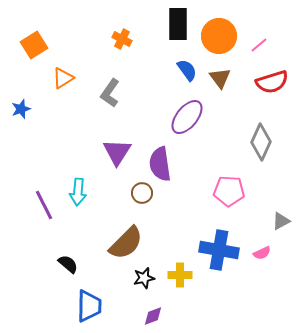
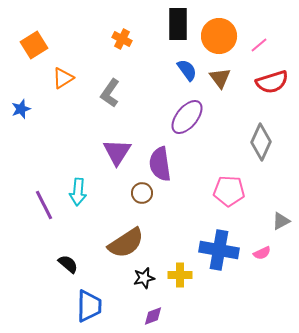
brown semicircle: rotated 12 degrees clockwise
